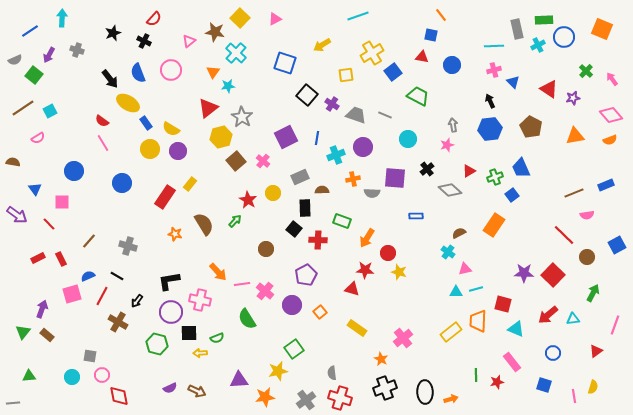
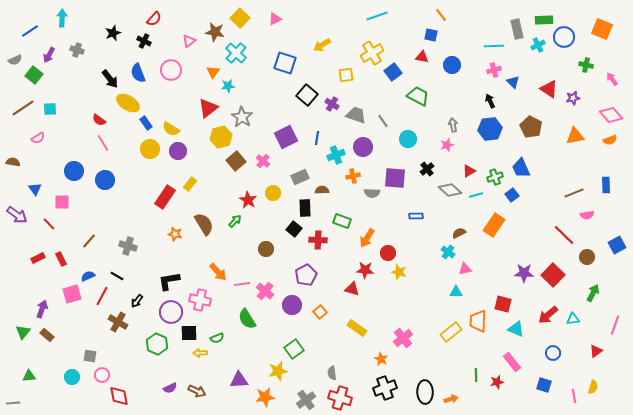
cyan line at (358, 16): moved 19 px right
green cross at (586, 71): moved 6 px up; rotated 32 degrees counterclockwise
cyan square at (50, 111): moved 2 px up; rotated 24 degrees clockwise
gray line at (385, 115): moved 2 px left, 6 px down; rotated 32 degrees clockwise
red semicircle at (102, 121): moved 3 px left, 1 px up
orange cross at (353, 179): moved 3 px up
blue circle at (122, 183): moved 17 px left, 3 px up
blue rectangle at (606, 185): rotated 70 degrees counterclockwise
cyan line at (476, 289): moved 94 px up
green hexagon at (157, 344): rotated 10 degrees clockwise
